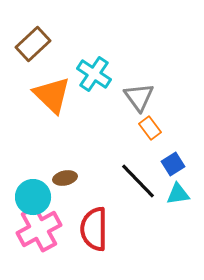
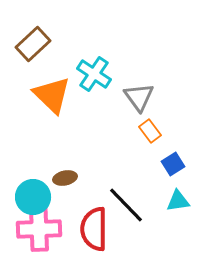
orange rectangle: moved 3 px down
black line: moved 12 px left, 24 px down
cyan triangle: moved 7 px down
pink cross: rotated 27 degrees clockwise
